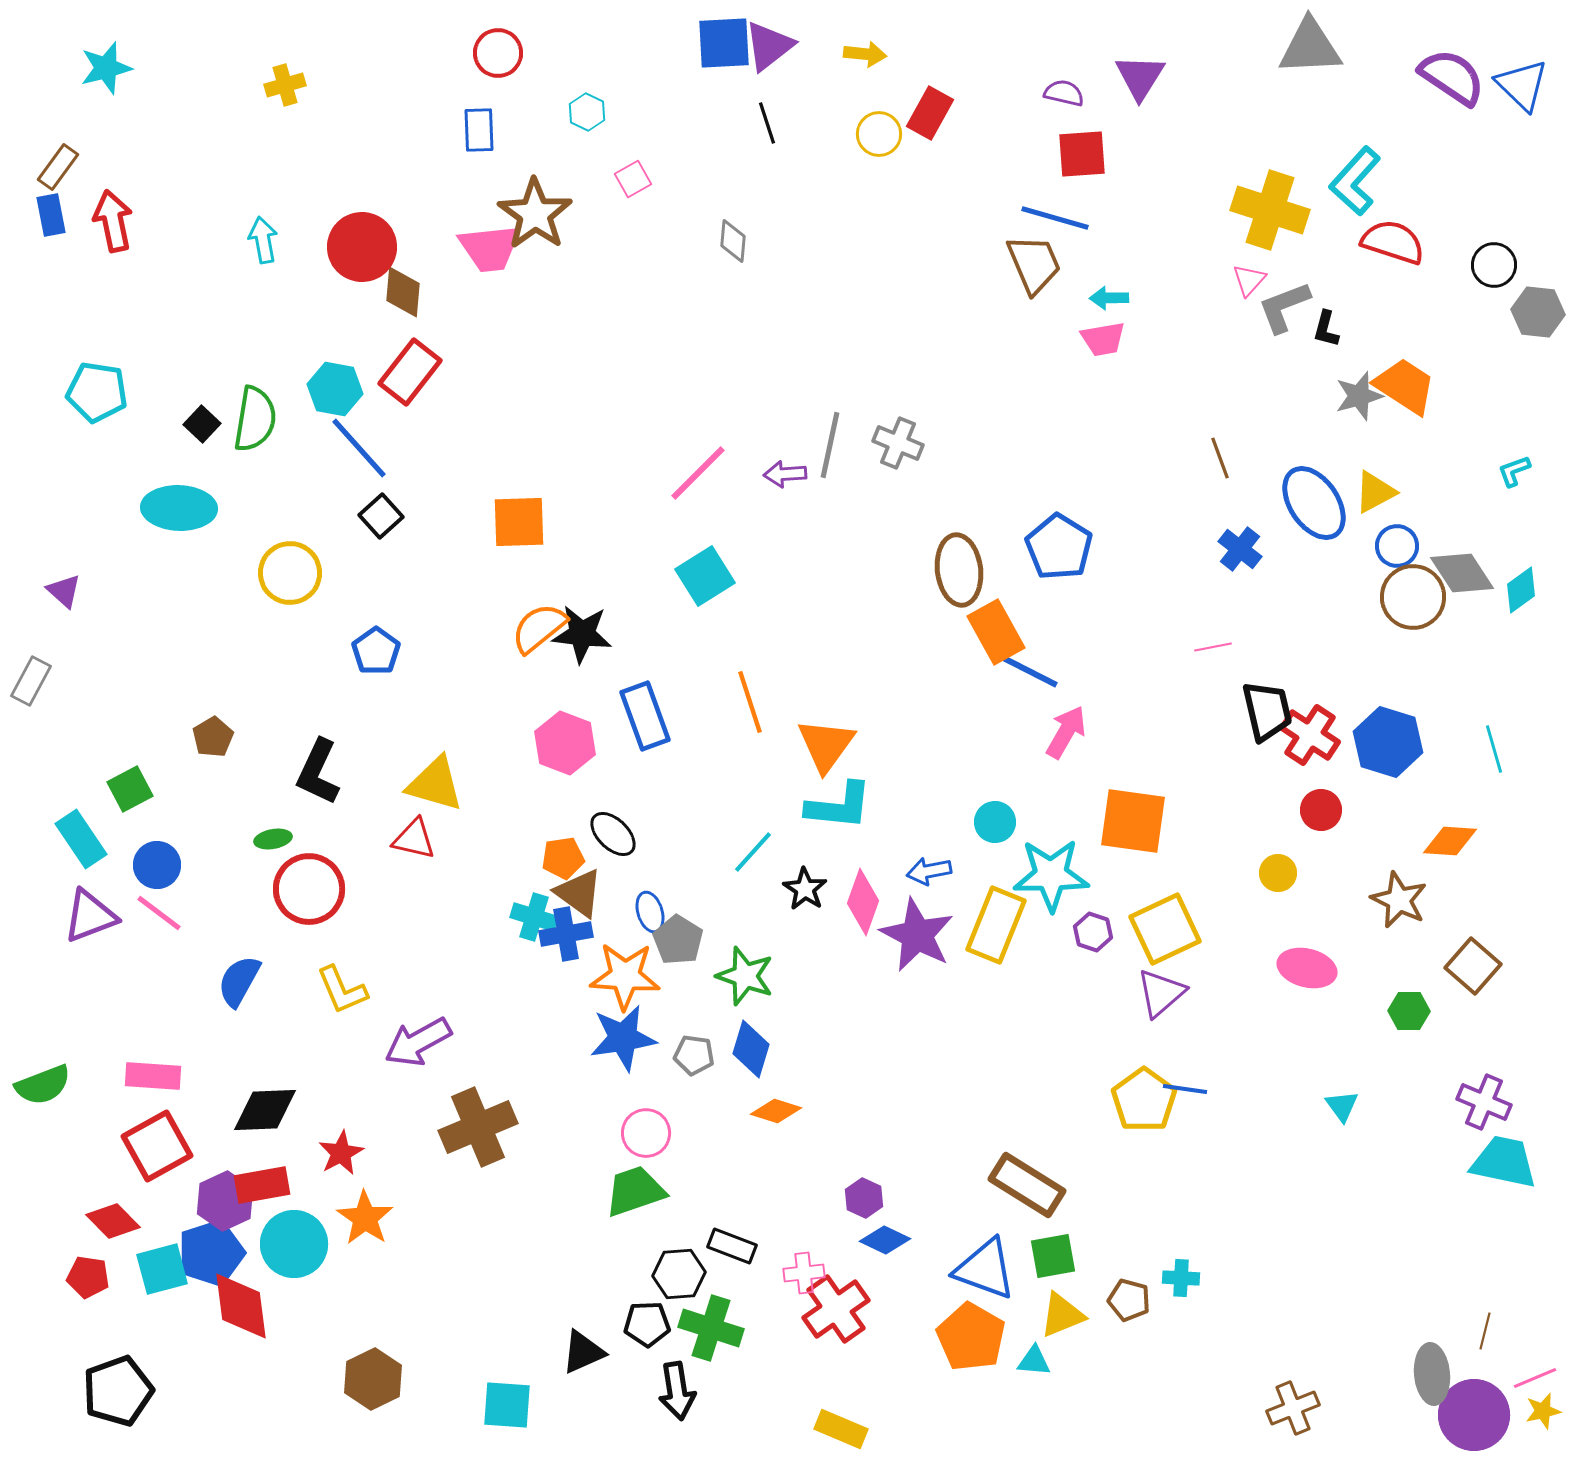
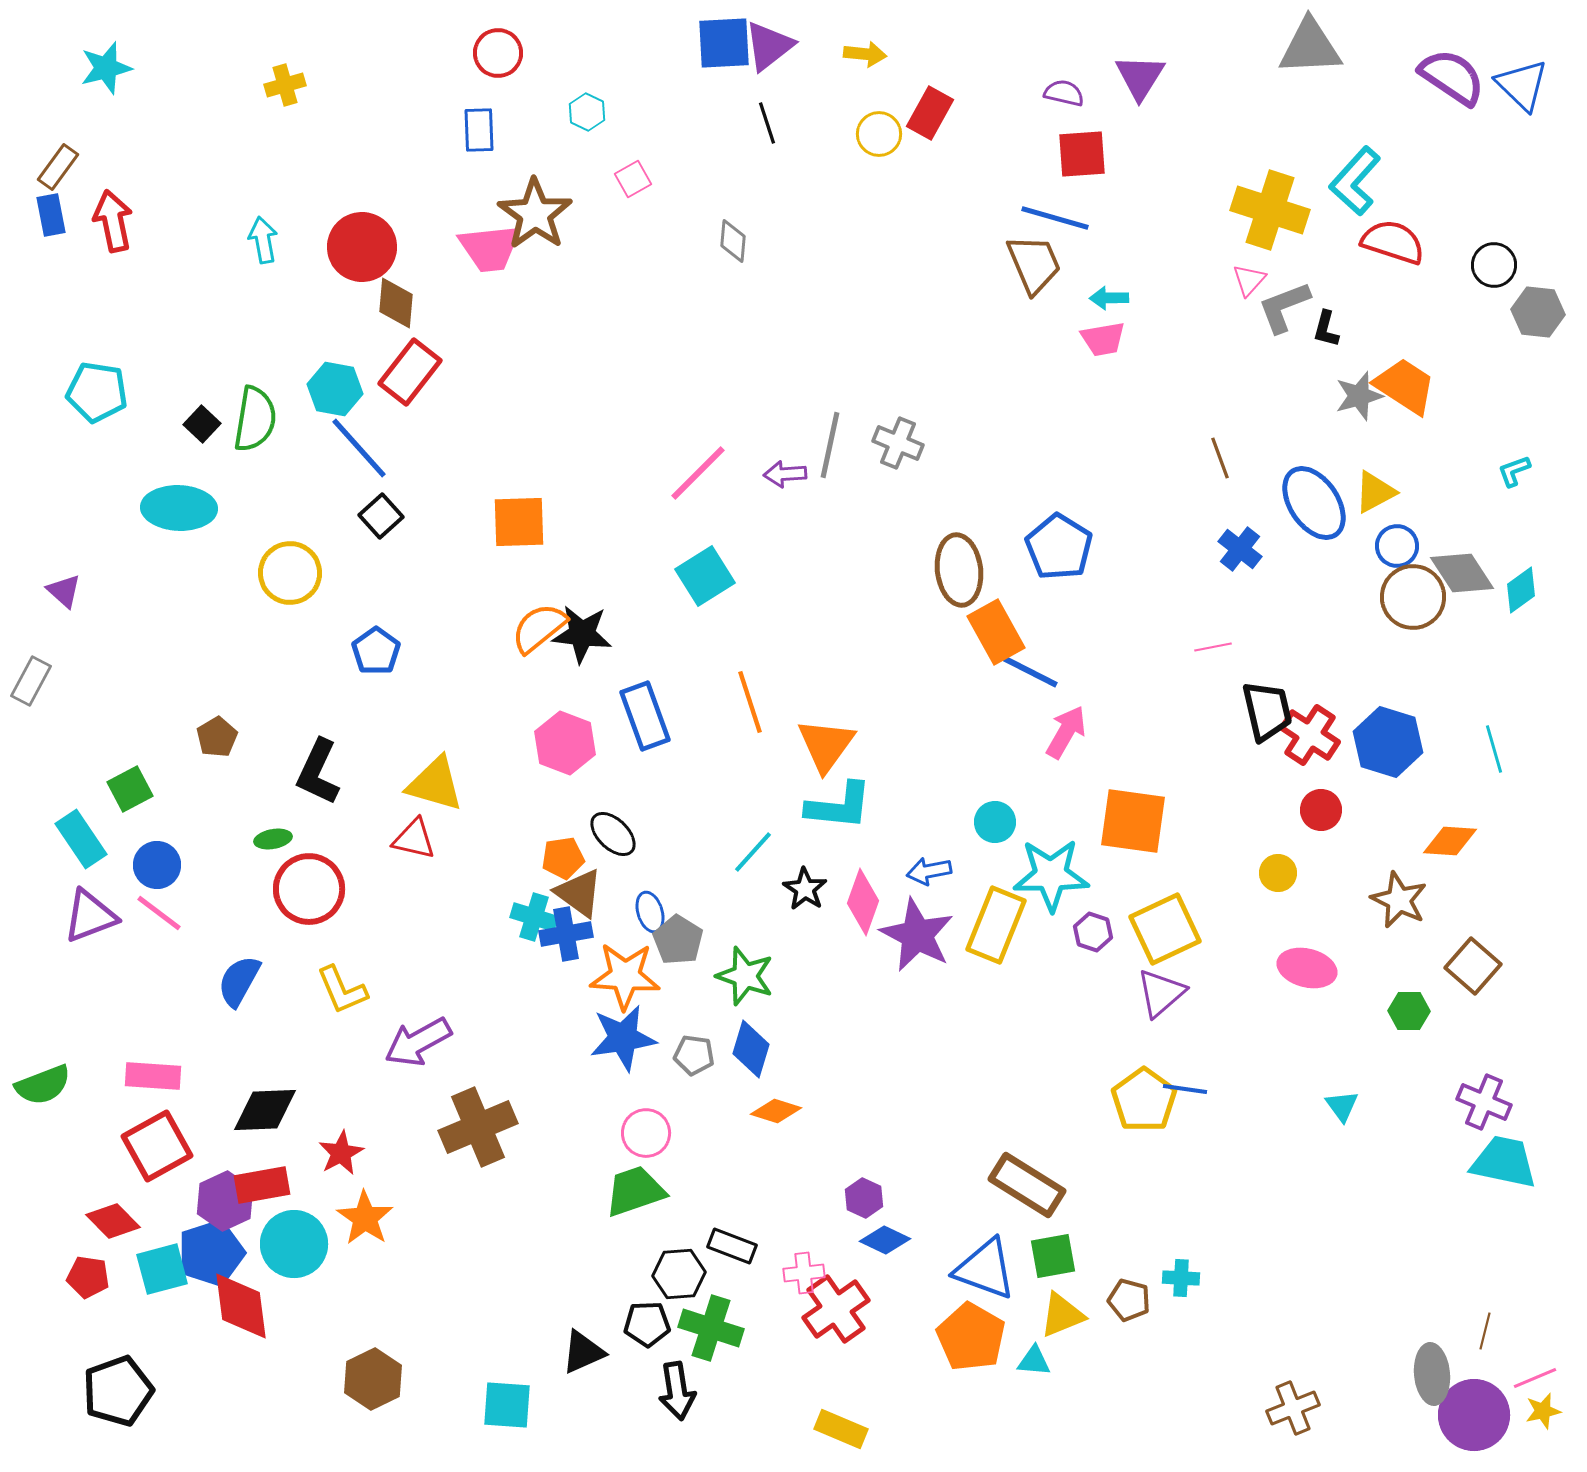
brown diamond at (403, 292): moved 7 px left, 11 px down
brown pentagon at (213, 737): moved 4 px right
